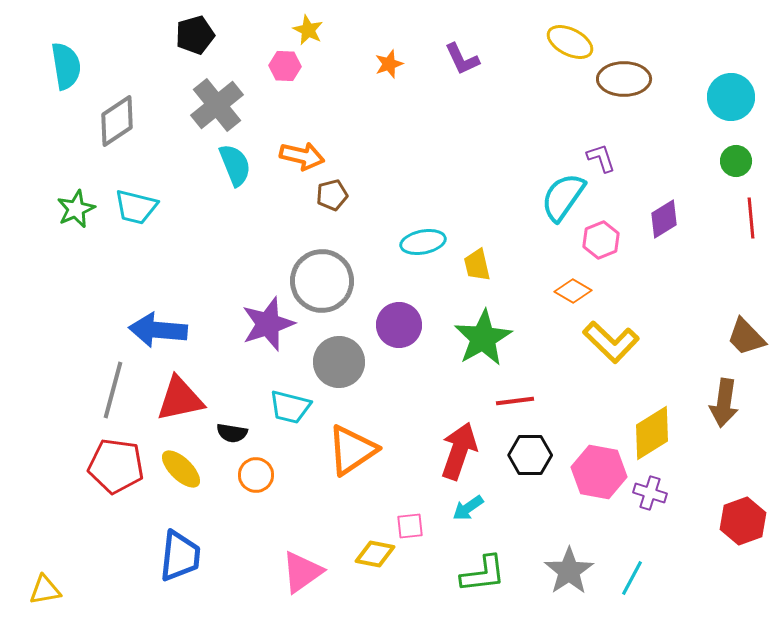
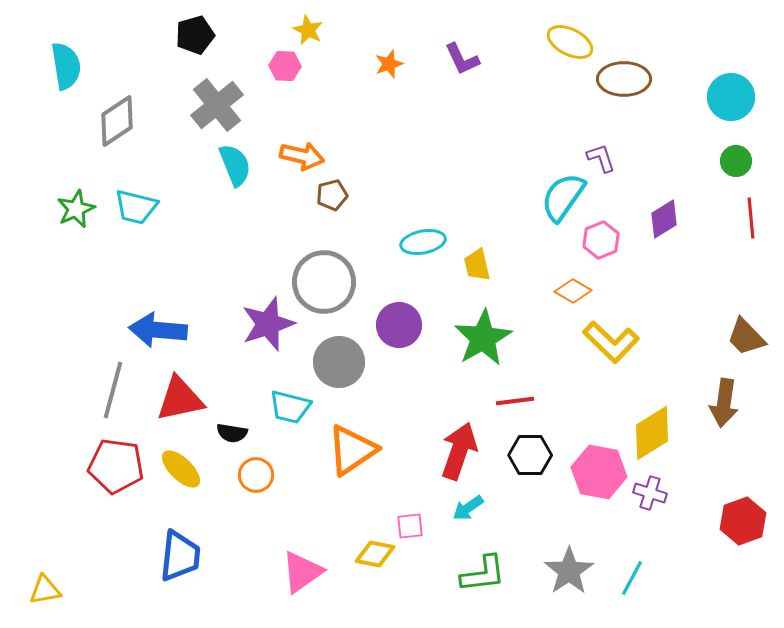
gray circle at (322, 281): moved 2 px right, 1 px down
